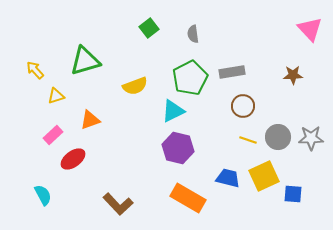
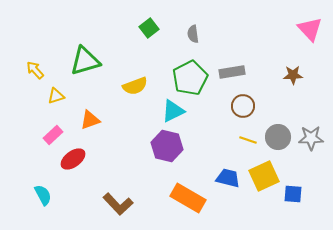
purple hexagon: moved 11 px left, 2 px up
